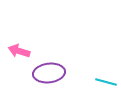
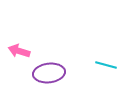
cyan line: moved 17 px up
